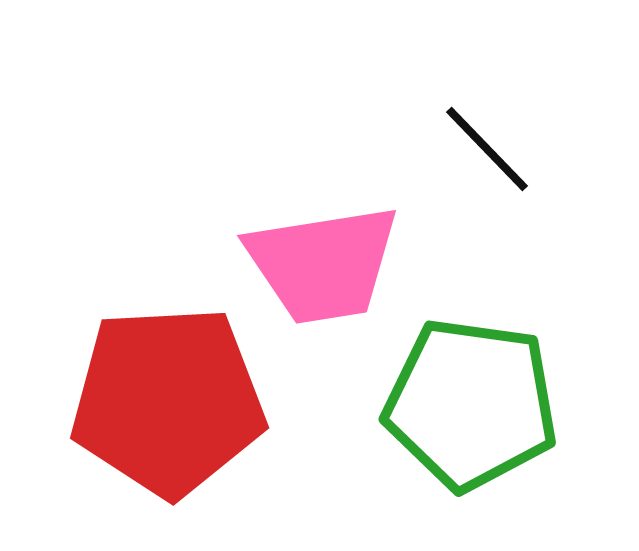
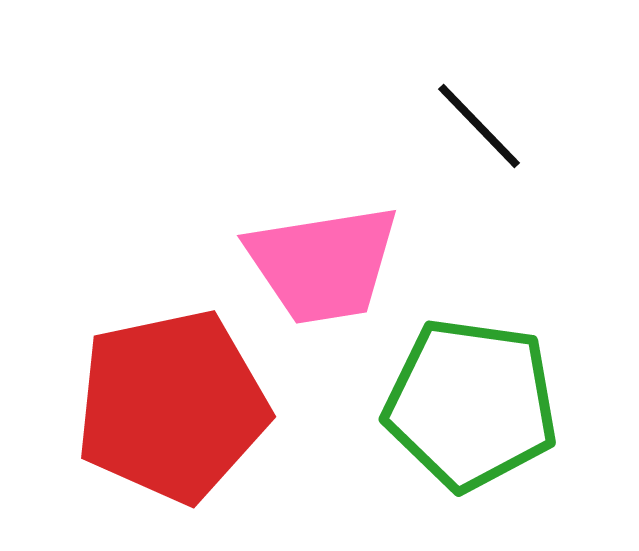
black line: moved 8 px left, 23 px up
red pentagon: moved 4 px right, 5 px down; rotated 9 degrees counterclockwise
